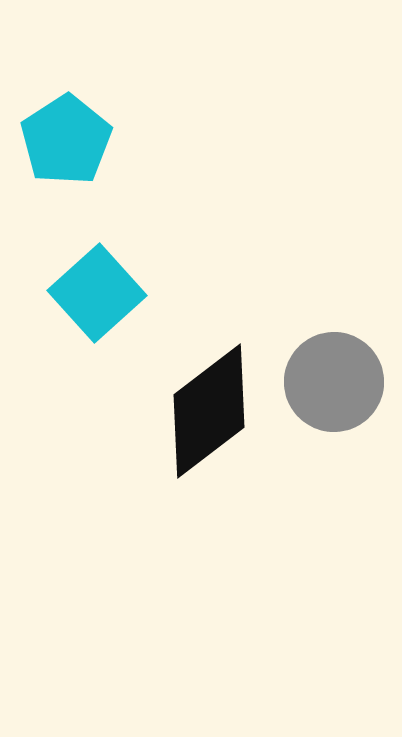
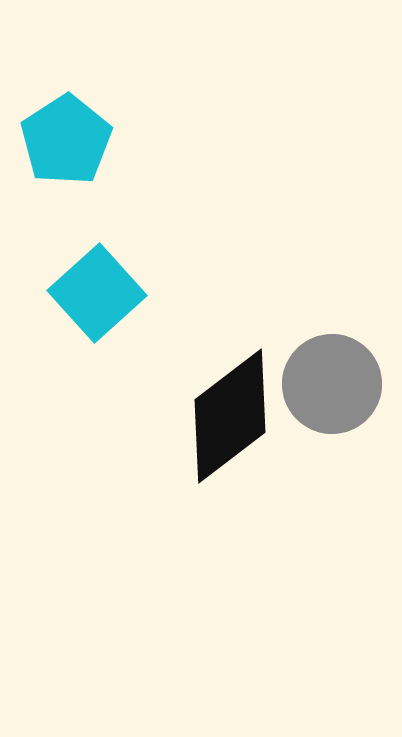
gray circle: moved 2 px left, 2 px down
black diamond: moved 21 px right, 5 px down
